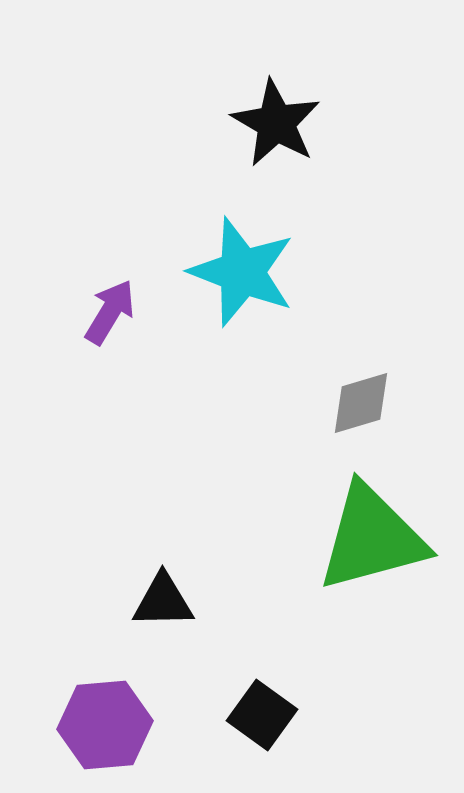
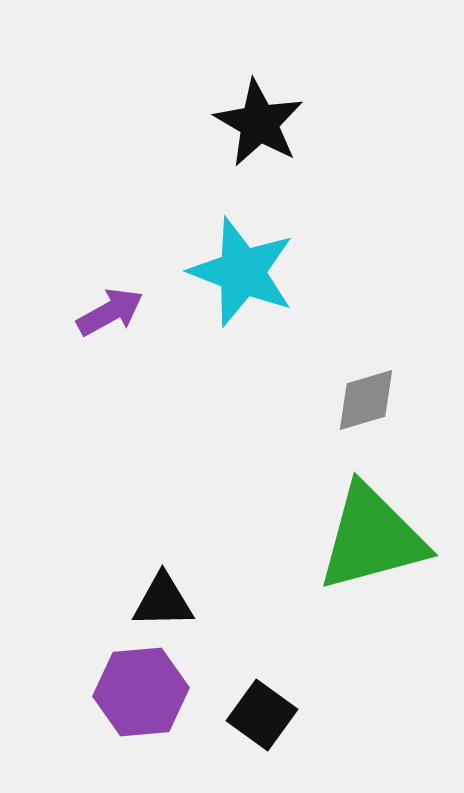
black star: moved 17 px left
purple arrow: rotated 30 degrees clockwise
gray diamond: moved 5 px right, 3 px up
purple hexagon: moved 36 px right, 33 px up
